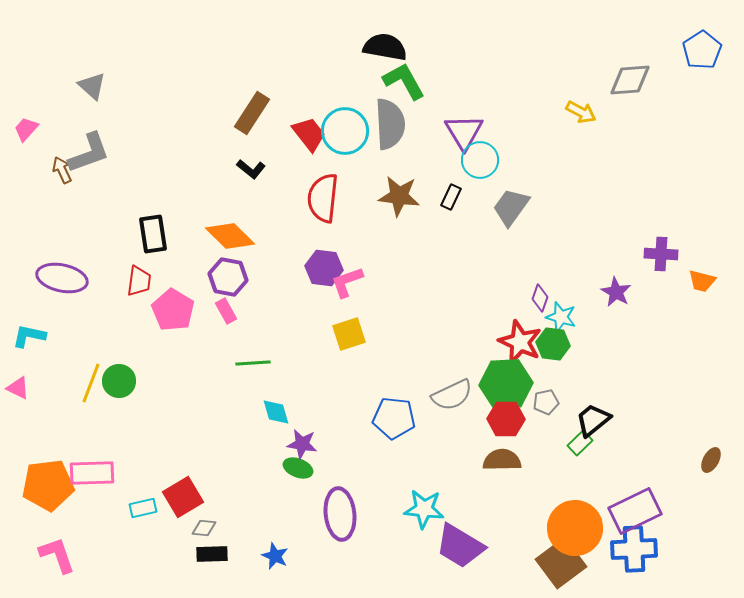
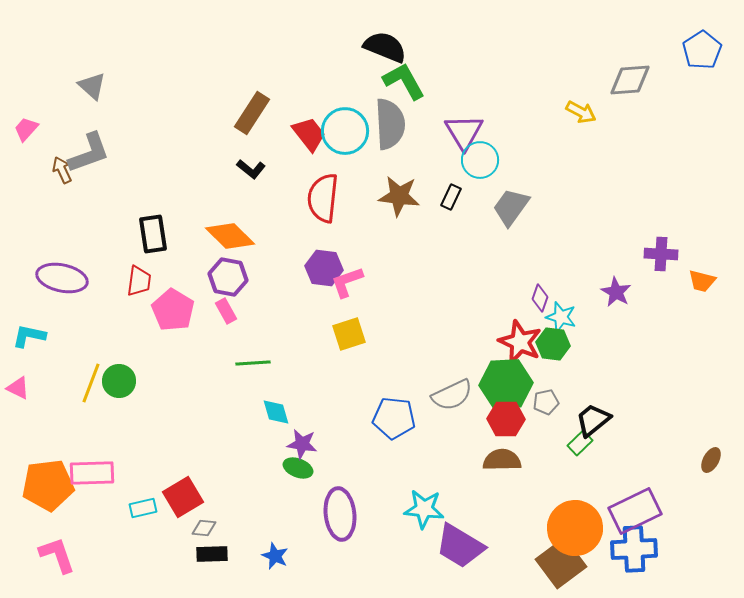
black semicircle at (385, 47): rotated 12 degrees clockwise
